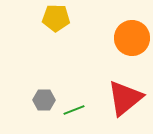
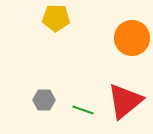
red triangle: moved 3 px down
green line: moved 9 px right; rotated 40 degrees clockwise
